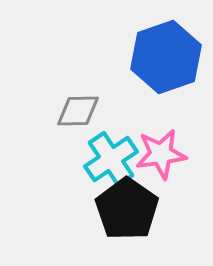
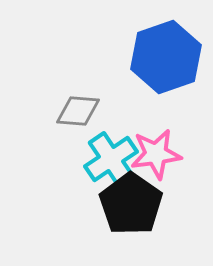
gray diamond: rotated 6 degrees clockwise
pink star: moved 5 px left
black pentagon: moved 4 px right, 5 px up
